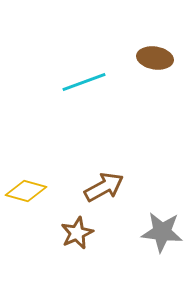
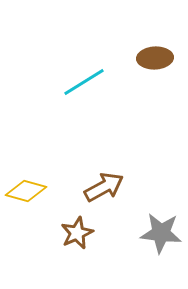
brown ellipse: rotated 12 degrees counterclockwise
cyan line: rotated 12 degrees counterclockwise
gray star: moved 1 px left, 1 px down
